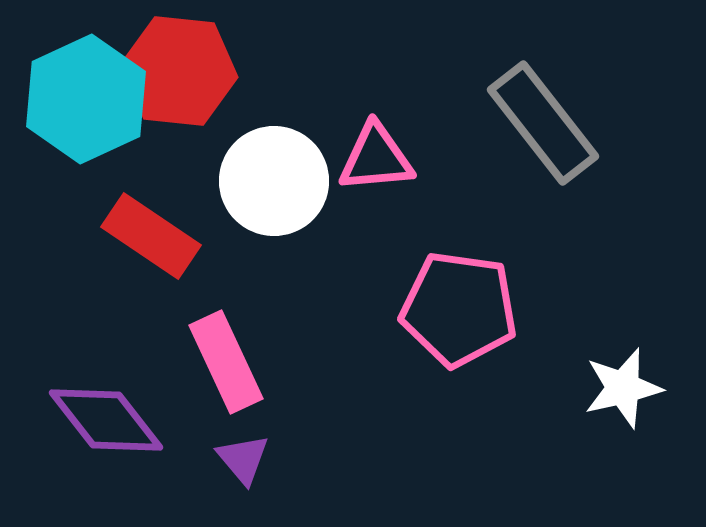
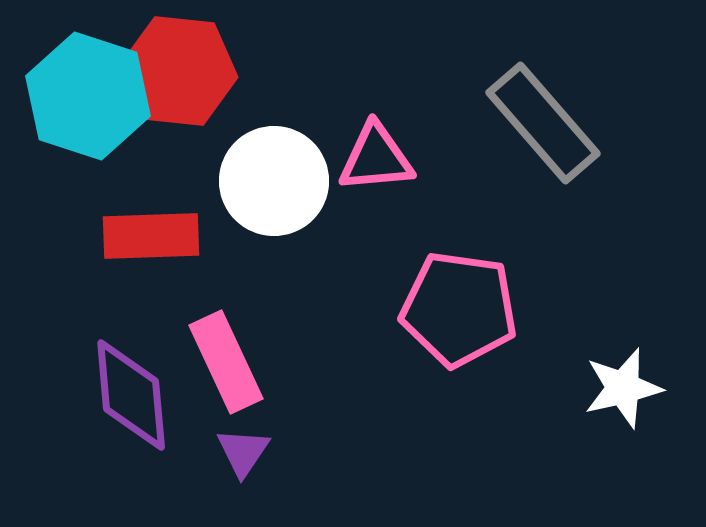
cyan hexagon: moved 2 px right, 3 px up; rotated 17 degrees counterclockwise
gray rectangle: rotated 3 degrees counterclockwise
red rectangle: rotated 36 degrees counterclockwise
purple diamond: moved 25 px right, 25 px up; rotated 33 degrees clockwise
purple triangle: moved 7 px up; rotated 14 degrees clockwise
